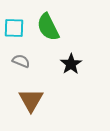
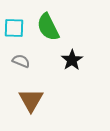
black star: moved 1 px right, 4 px up
